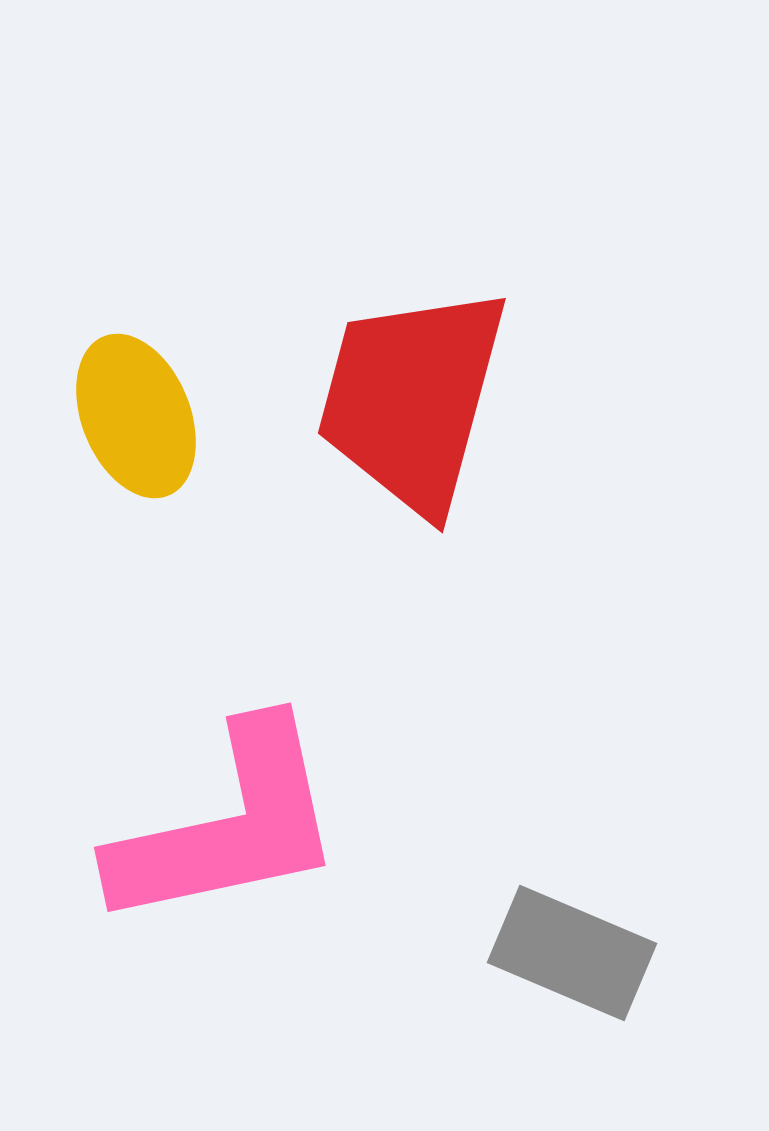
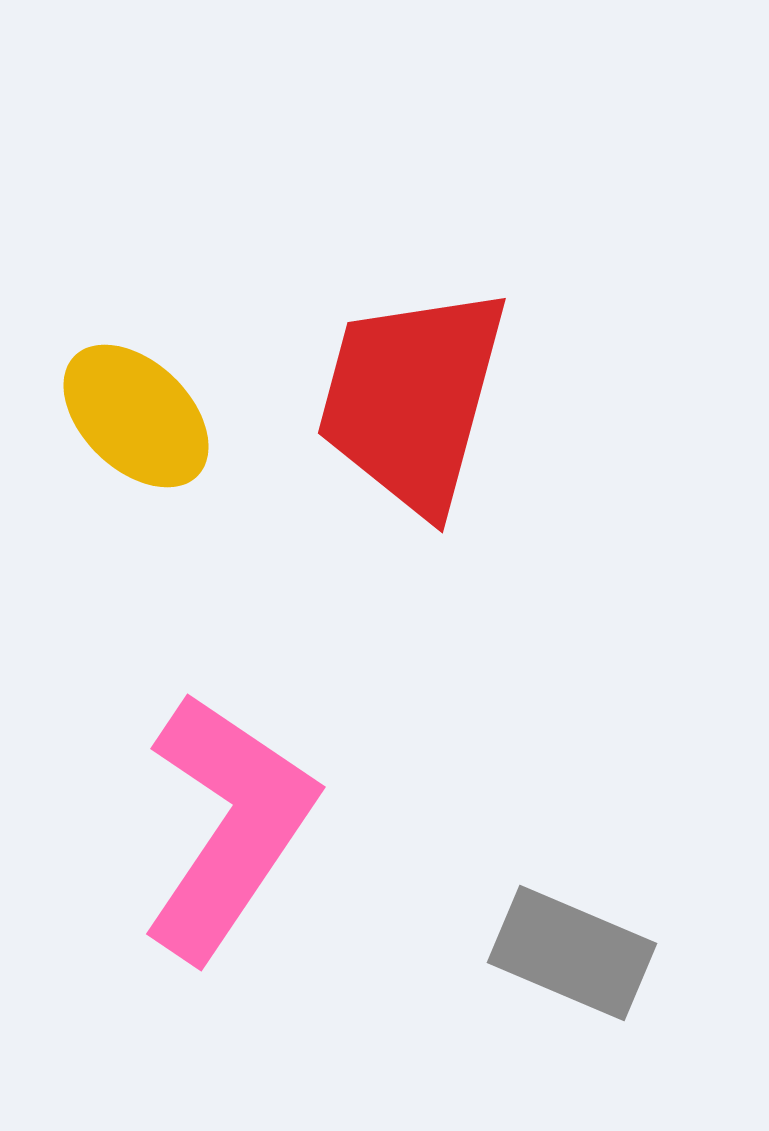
yellow ellipse: rotated 24 degrees counterclockwise
pink L-shape: rotated 44 degrees counterclockwise
